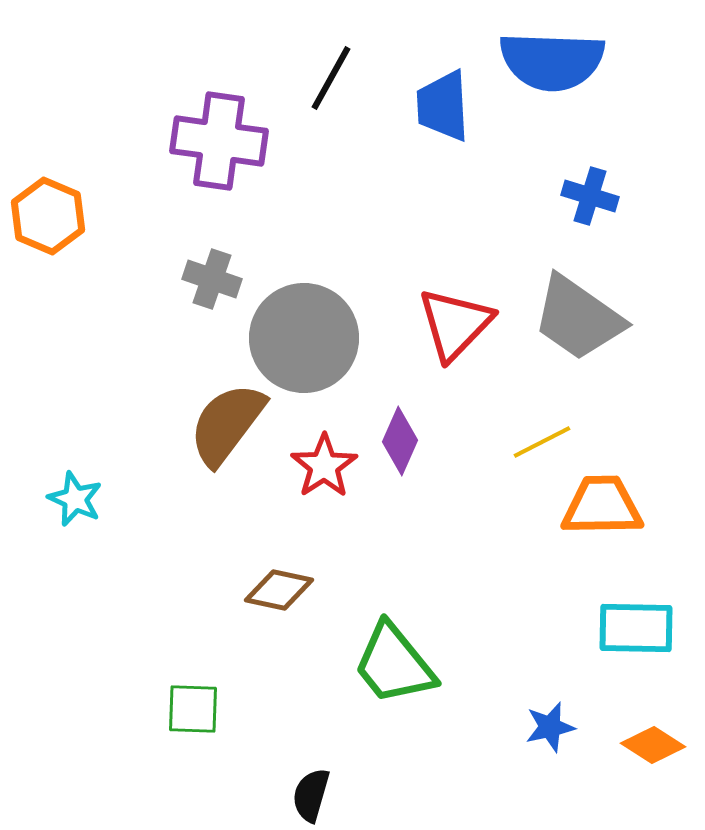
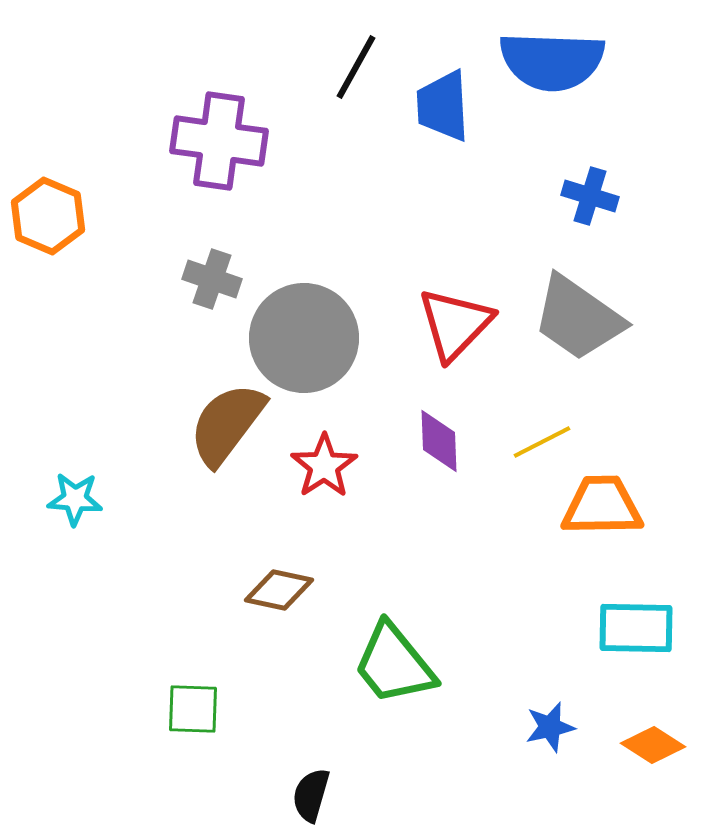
black line: moved 25 px right, 11 px up
purple diamond: moved 39 px right; rotated 26 degrees counterclockwise
cyan star: rotated 20 degrees counterclockwise
